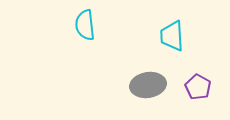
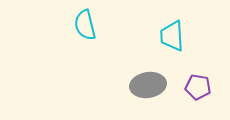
cyan semicircle: rotated 8 degrees counterclockwise
purple pentagon: rotated 20 degrees counterclockwise
